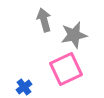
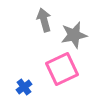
pink square: moved 4 px left
